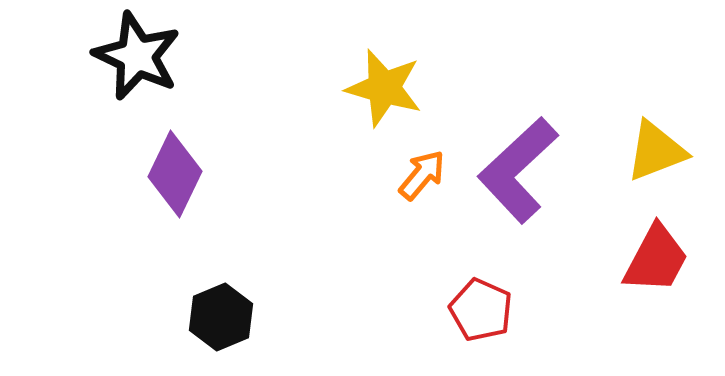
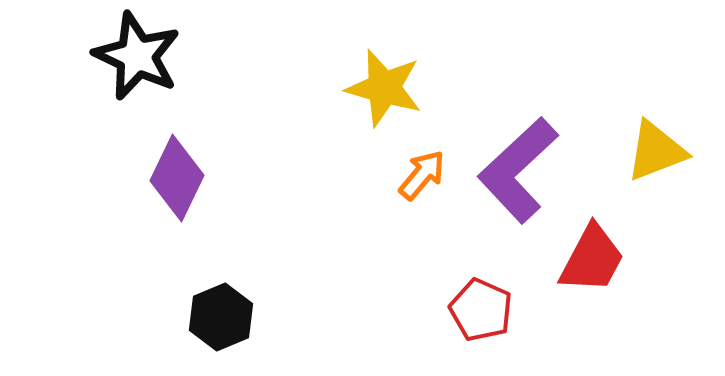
purple diamond: moved 2 px right, 4 px down
red trapezoid: moved 64 px left
